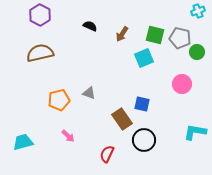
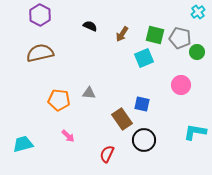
cyan cross: moved 1 px down; rotated 16 degrees counterclockwise
pink circle: moved 1 px left, 1 px down
gray triangle: rotated 16 degrees counterclockwise
orange pentagon: rotated 20 degrees clockwise
cyan trapezoid: moved 2 px down
